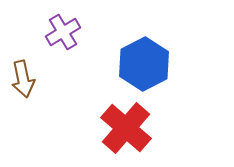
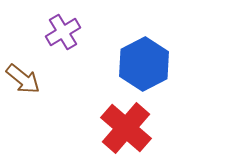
brown arrow: rotated 39 degrees counterclockwise
